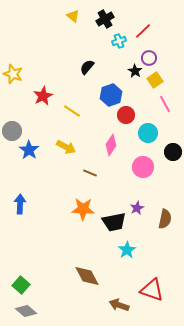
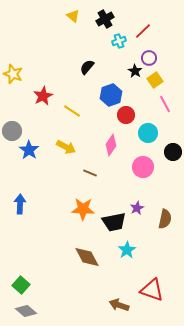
brown diamond: moved 19 px up
